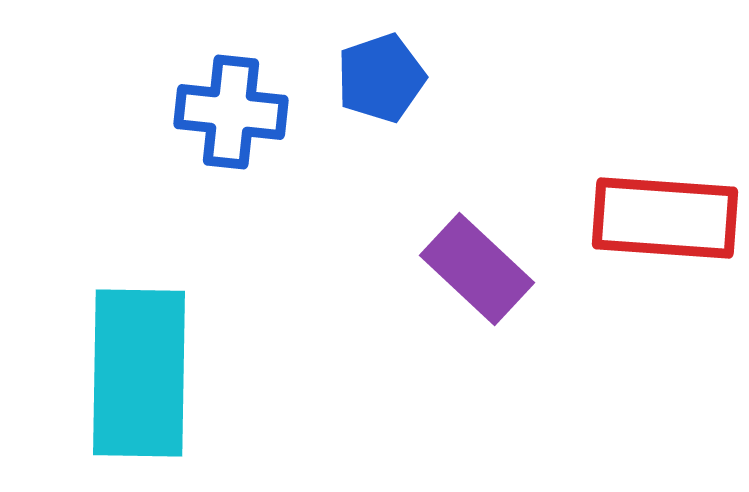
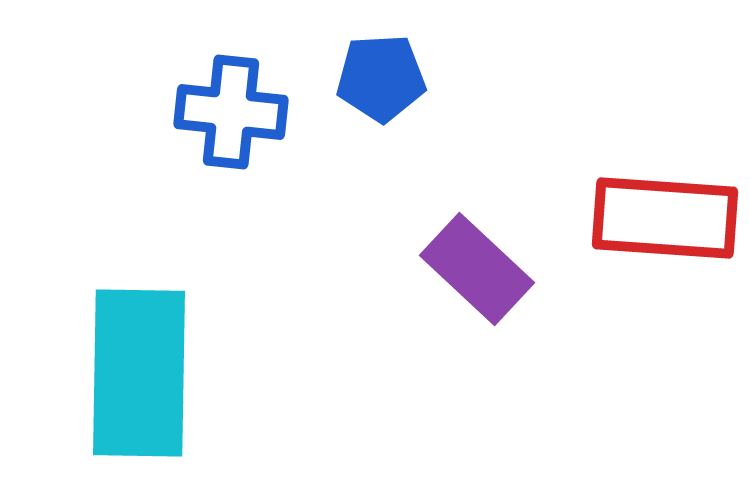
blue pentagon: rotated 16 degrees clockwise
